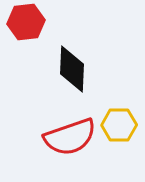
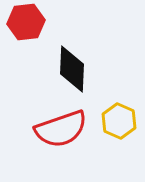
yellow hexagon: moved 4 px up; rotated 24 degrees clockwise
red semicircle: moved 9 px left, 8 px up
